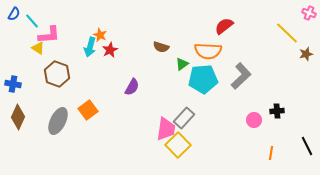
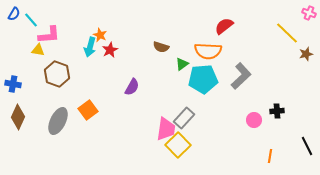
cyan line: moved 1 px left, 1 px up
yellow triangle: moved 2 px down; rotated 24 degrees counterclockwise
orange line: moved 1 px left, 3 px down
